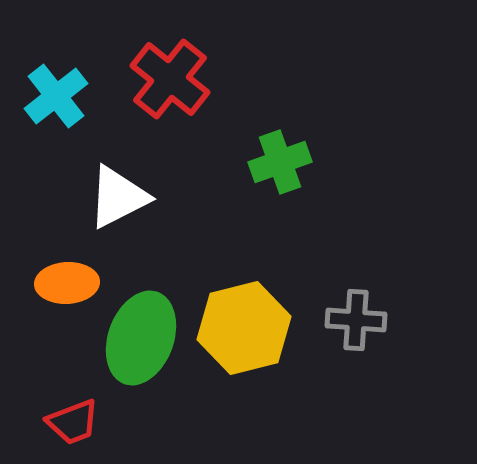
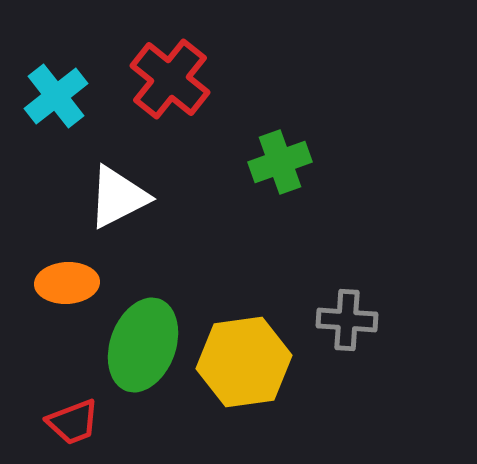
gray cross: moved 9 px left
yellow hexagon: moved 34 px down; rotated 6 degrees clockwise
green ellipse: moved 2 px right, 7 px down
